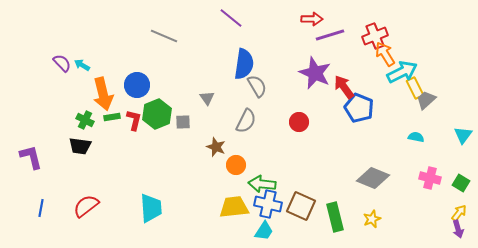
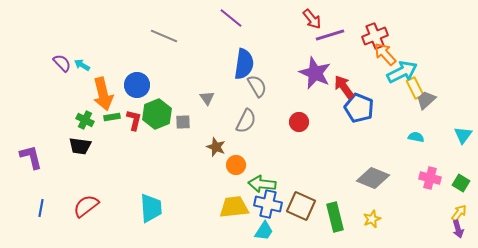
red arrow at (312, 19): rotated 50 degrees clockwise
orange arrow at (385, 54): rotated 10 degrees counterclockwise
